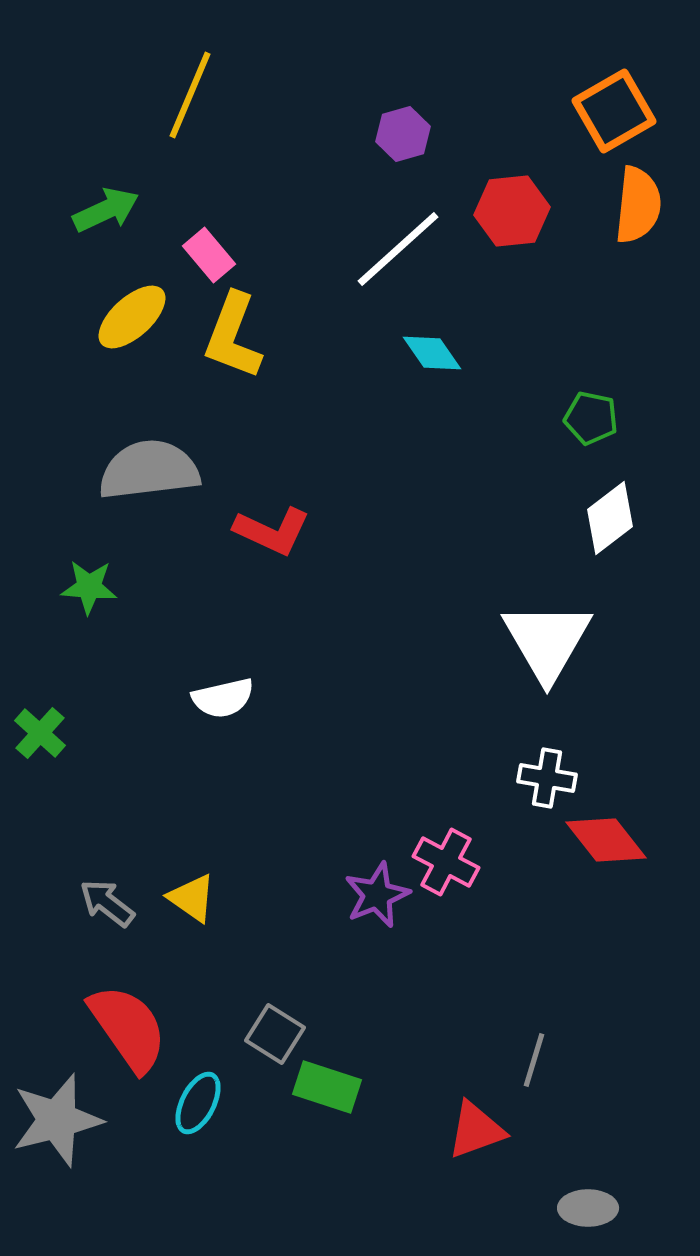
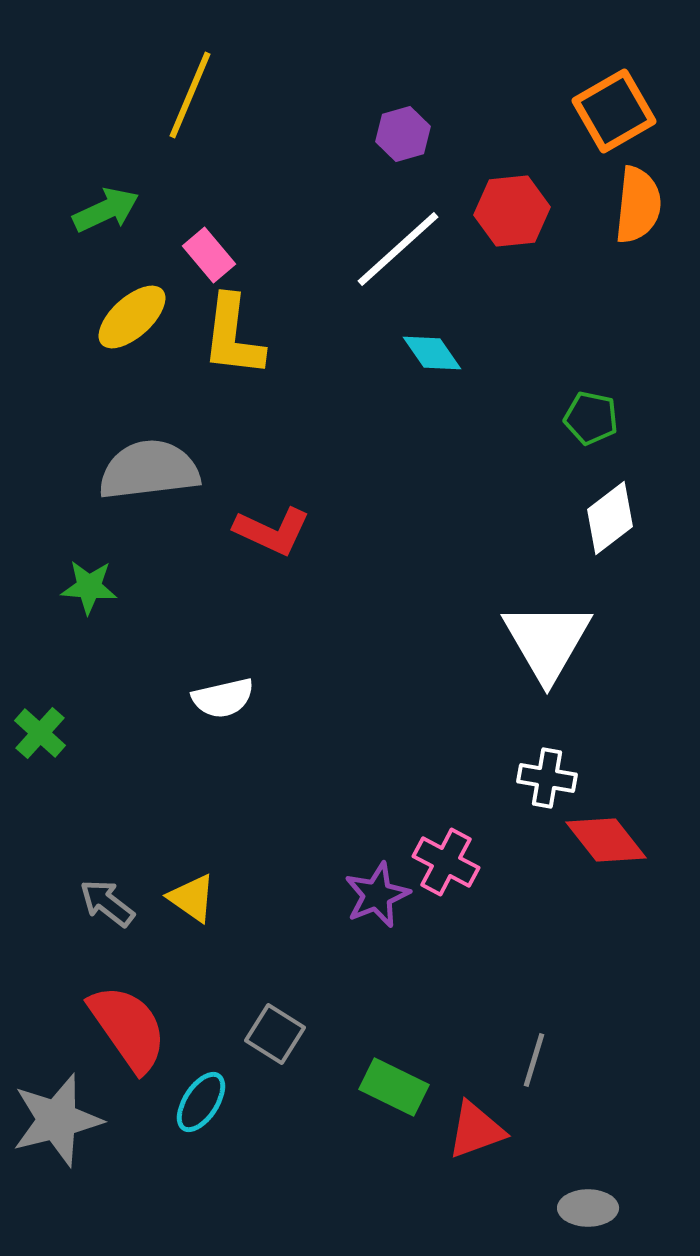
yellow L-shape: rotated 14 degrees counterclockwise
green rectangle: moved 67 px right; rotated 8 degrees clockwise
cyan ellipse: moved 3 px right, 1 px up; rotated 6 degrees clockwise
